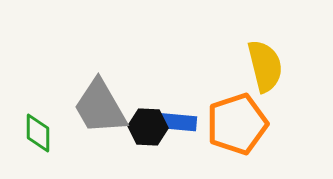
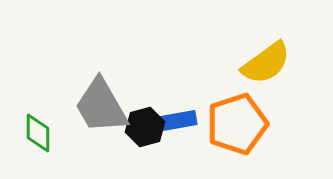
yellow semicircle: moved 1 px right, 3 px up; rotated 68 degrees clockwise
gray trapezoid: moved 1 px right, 1 px up
blue rectangle: moved 1 px up; rotated 15 degrees counterclockwise
black hexagon: moved 3 px left; rotated 18 degrees counterclockwise
